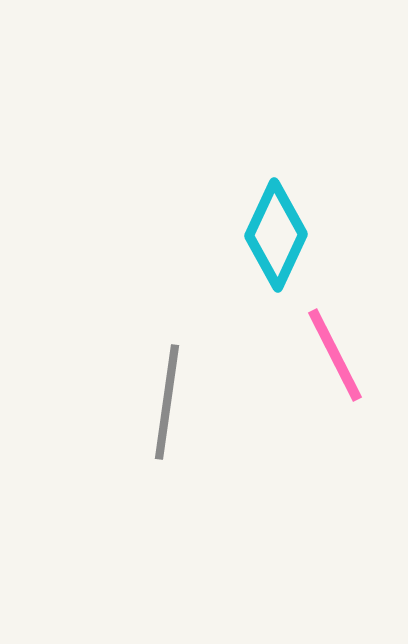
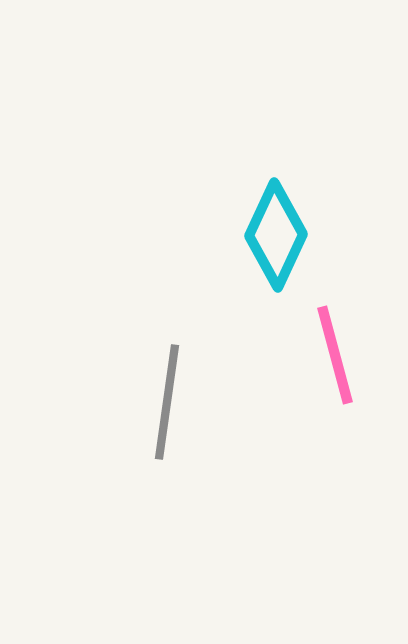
pink line: rotated 12 degrees clockwise
